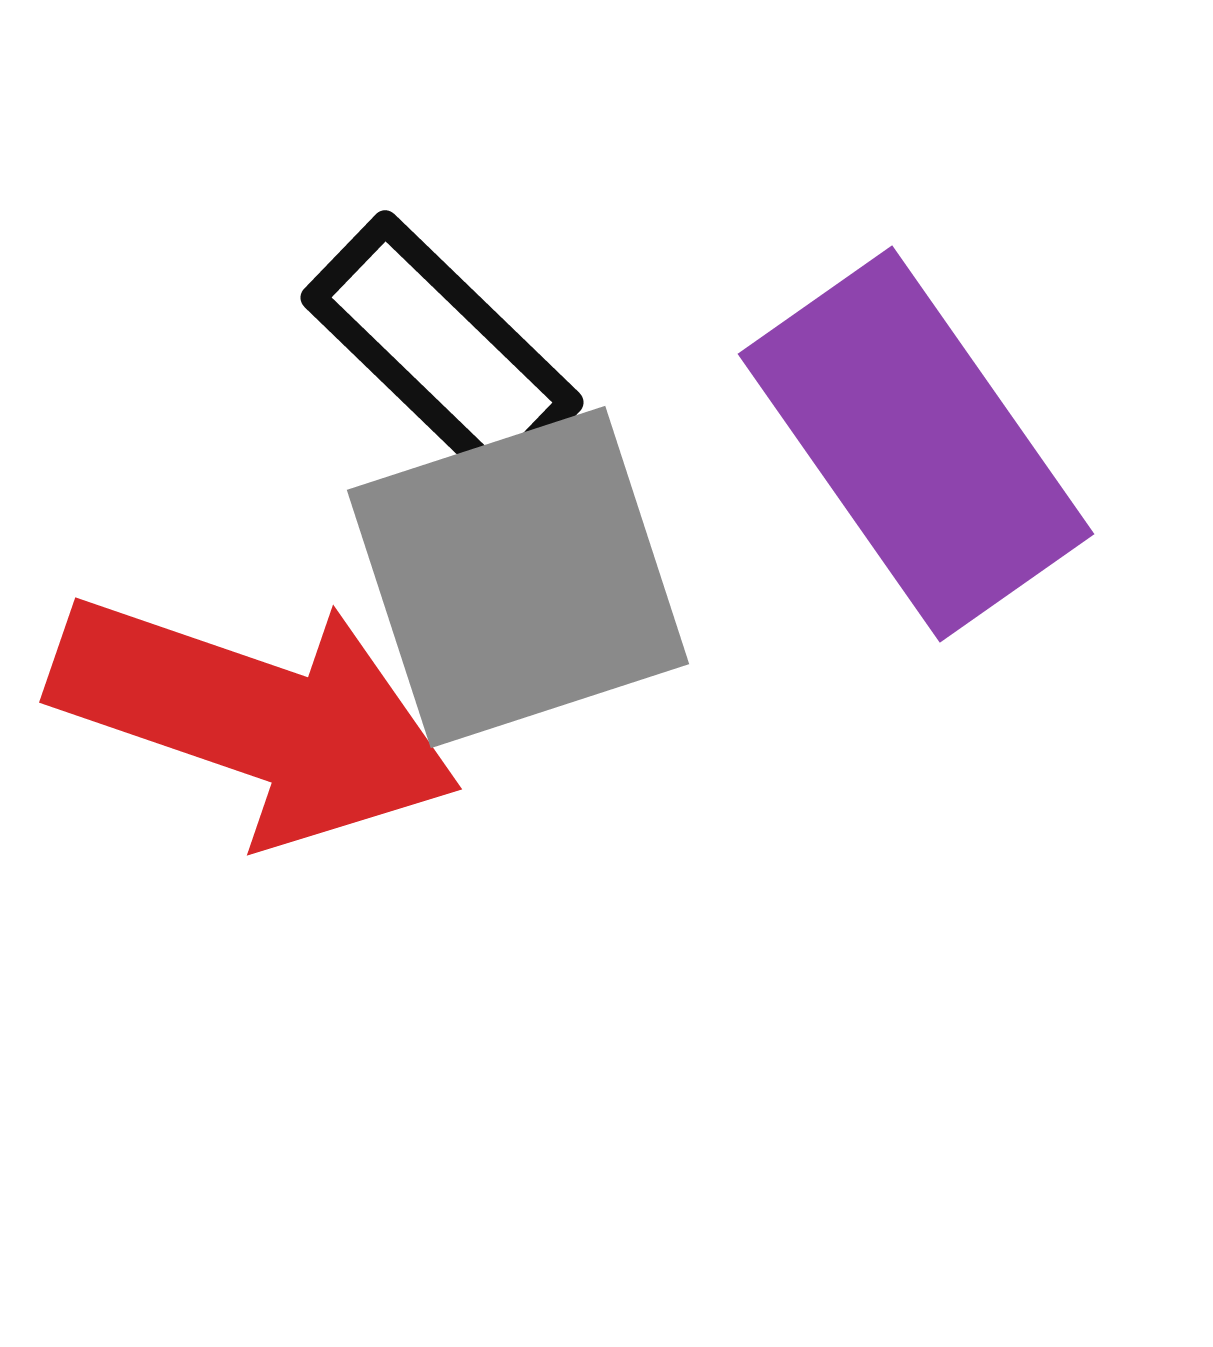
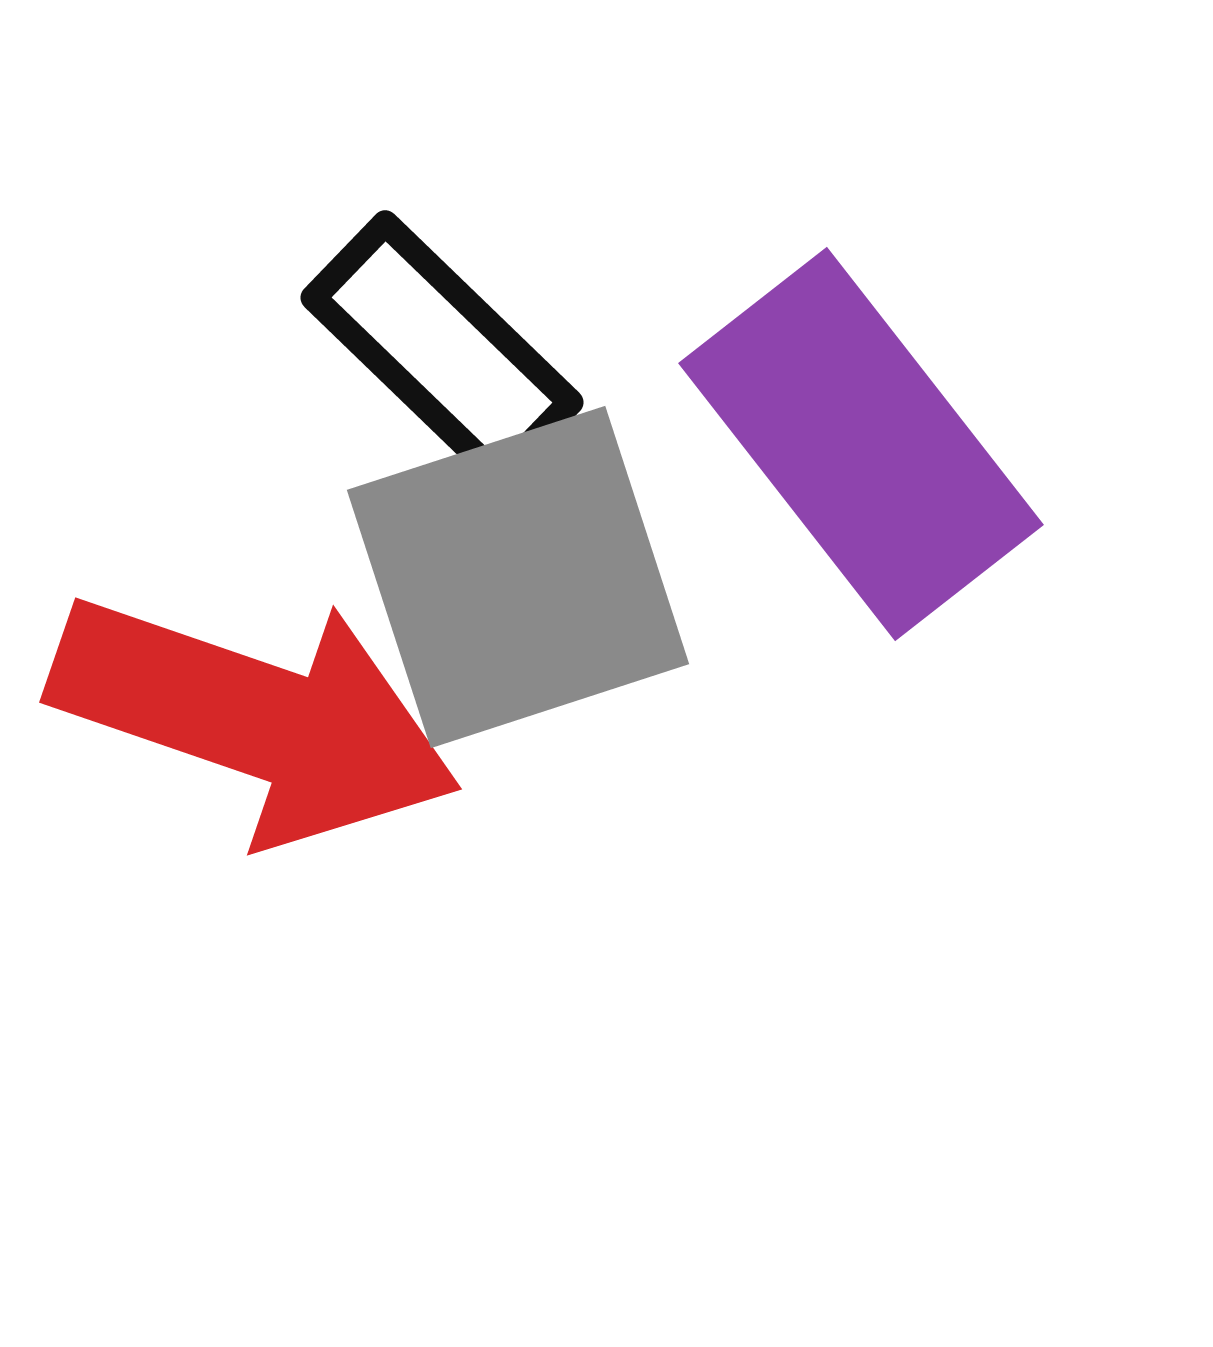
purple rectangle: moved 55 px left; rotated 3 degrees counterclockwise
